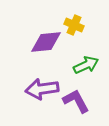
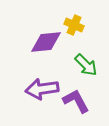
green arrow: rotated 70 degrees clockwise
